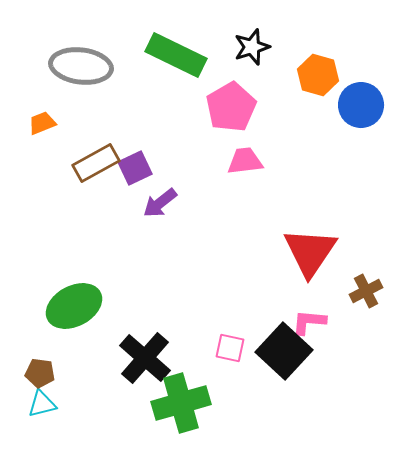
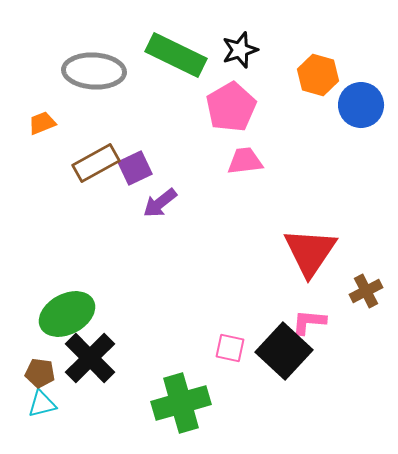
black star: moved 12 px left, 3 px down
gray ellipse: moved 13 px right, 5 px down; rotated 4 degrees counterclockwise
green ellipse: moved 7 px left, 8 px down
black cross: moved 55 px left; rotated 4 degrees clockwise
